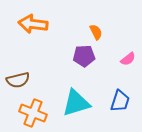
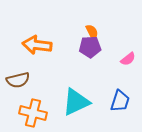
orange arrow: moved 4 px right, 21 px down
orange semicircle: moved 4 px left
purple pentagon: moved 6 px right, 9 px up
cyan triangle: moved 1 px up; rotated 8 degrees counterclockwise
orange cross: rotated 8 degrees counterclockwise
